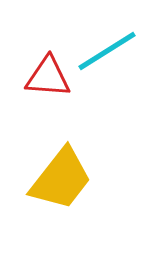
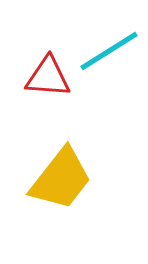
cyan line: moved 2 px right
